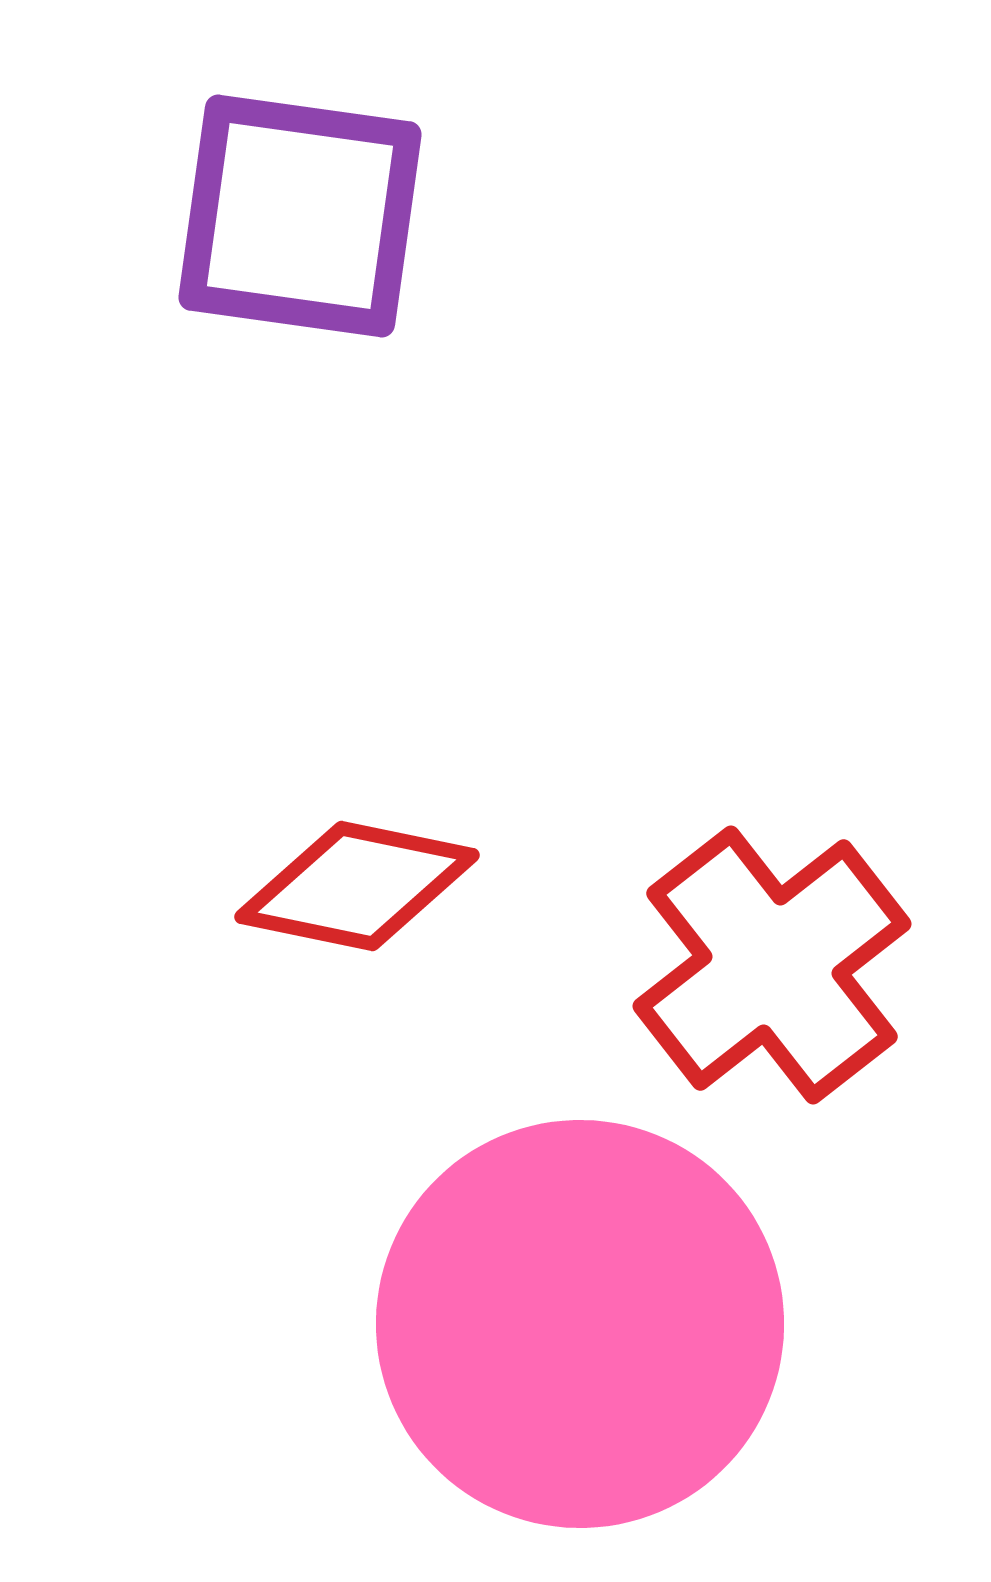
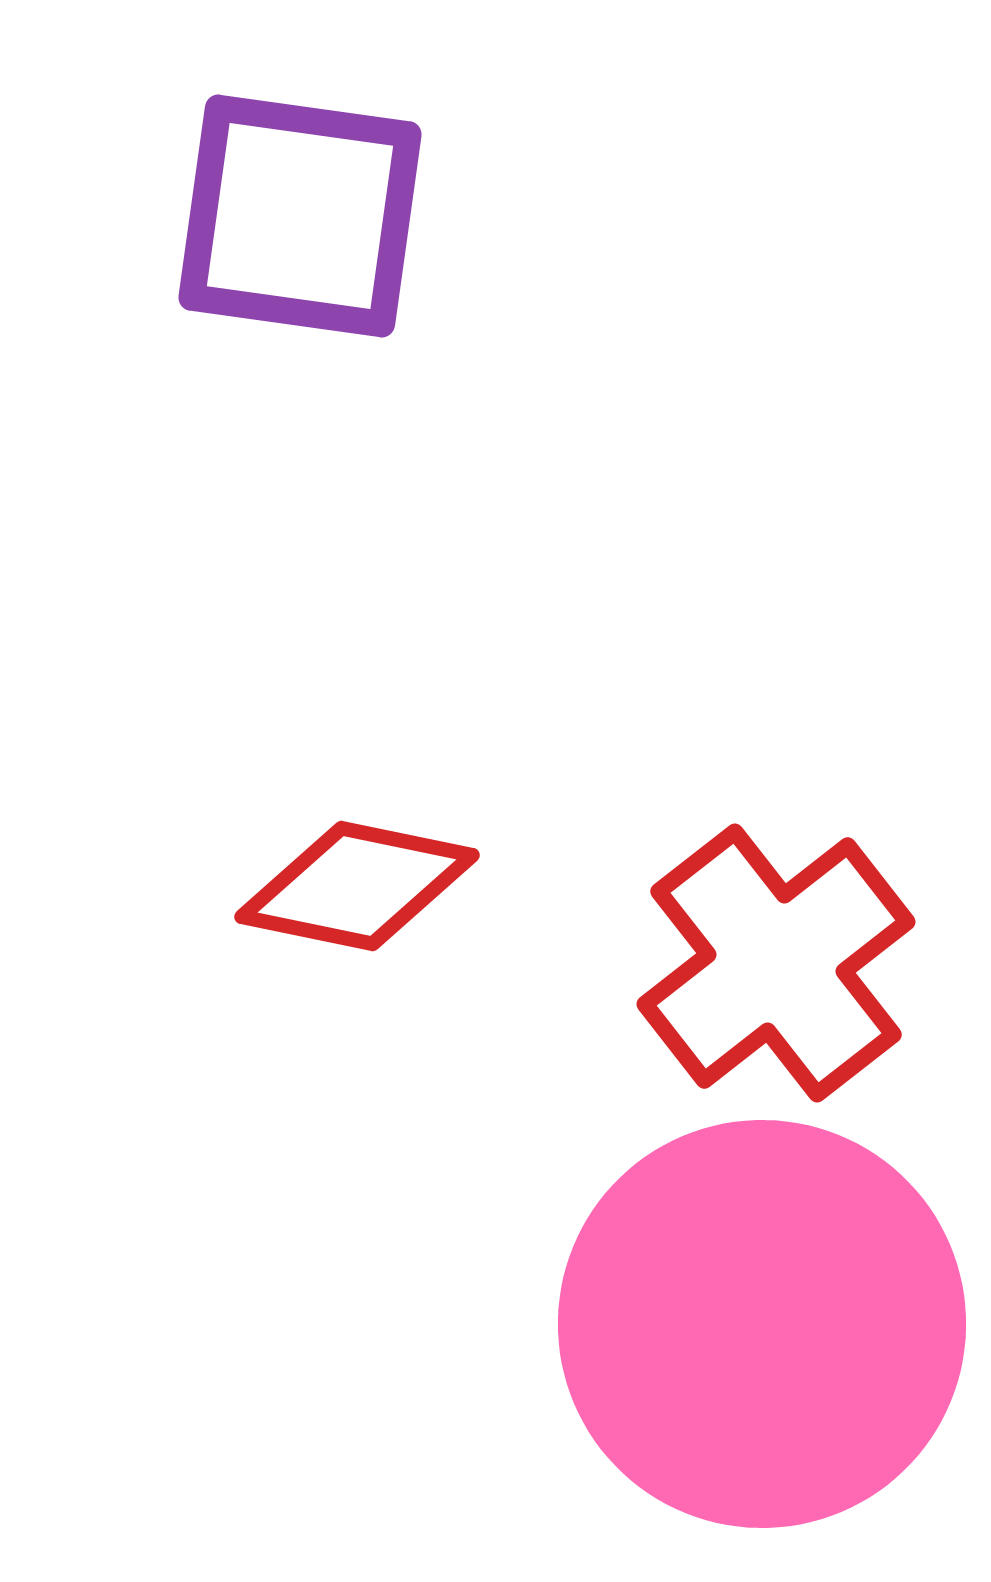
red cross: moved 4 px right, 2 px up
pink circle: moved 182 px right
